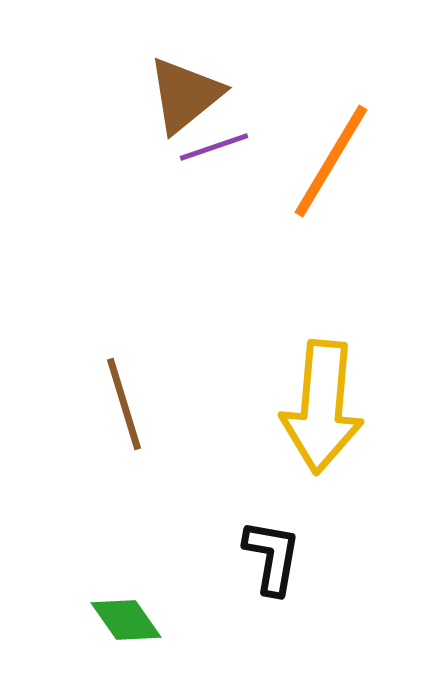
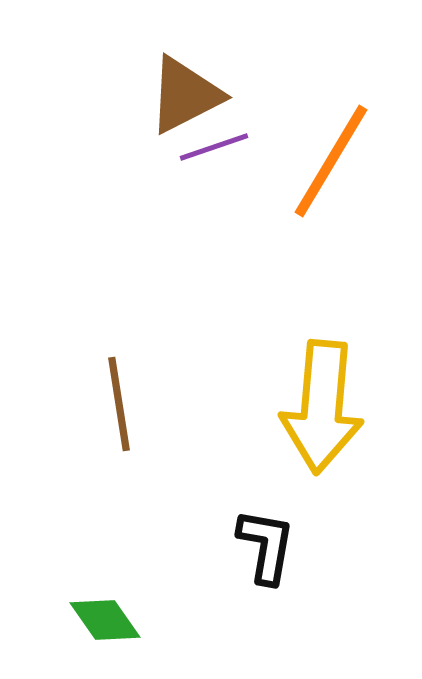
brown triangle: rotated 12 degrees clockwise
brown line: moved 5 px left; rotated 8 degrees clockwise
black L-shape: moved 6 px left, 11 px up
green diamond: moved 21 px left
